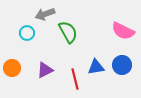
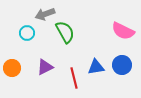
green semicircle: moved 3 px left
purple triangle: moved 3 px up
red line: moved 1 px left, 1 px up
